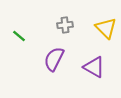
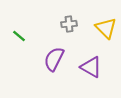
gray cross: moved 4 px right, 1 px up
purple triangle: moved 3 px left
